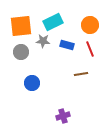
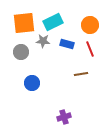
orange square: moved 3 px right, 3 px up
blue rectangle: moved 1 px up
purple cross: moved 1 px right, 1 px down
